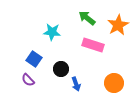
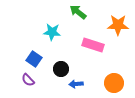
green arrow: moved 9 px left, 6 px up
orange star: rotated 30 degrees clockwise
blue arrow: rotated 104 degrees clockwise
